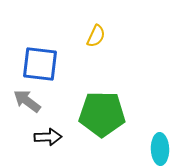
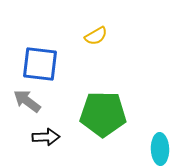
yellow semicircle: rotated 35 degrees clockwise
green pentagon: moved 1 px right
black arrow: moved 2 px left
